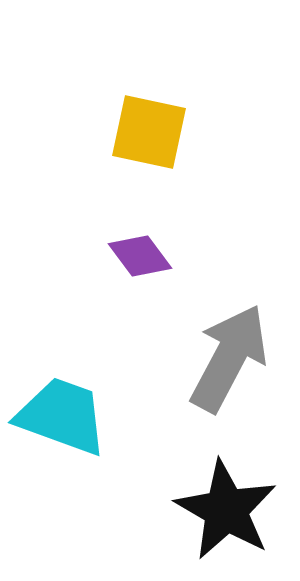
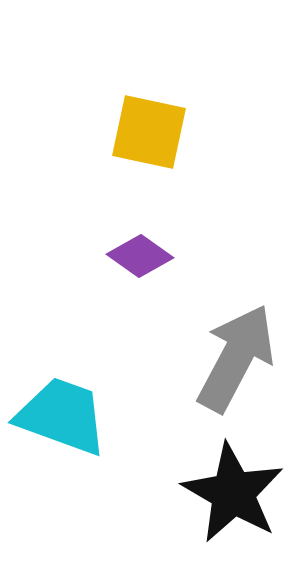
purple diamond: rotated 18 degrees counterclockwise
gray arrow: moved 7 px right
black star: moved 7 px right, 17 px up
